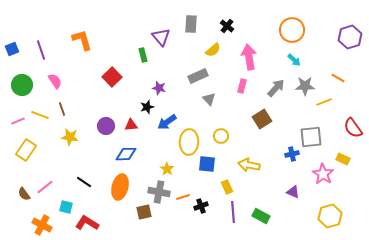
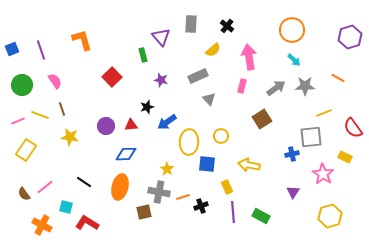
purple star at (159, 88): moved 2 px right, 8 px up
gray arrow at (276, 88): rotated 12 degrees clockwise
yellow line at (324, 102): moved 11 px down
yellow rectangle at (343, 159): moved 2 px right, 2 px up
purple triangle at (293, 192): rotated 40 degrees clockwise
